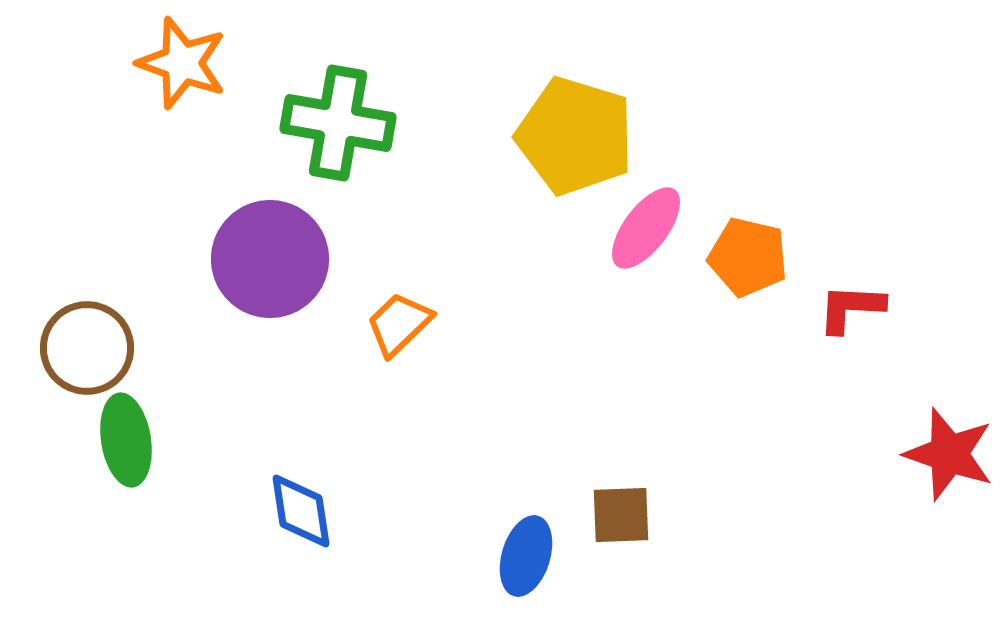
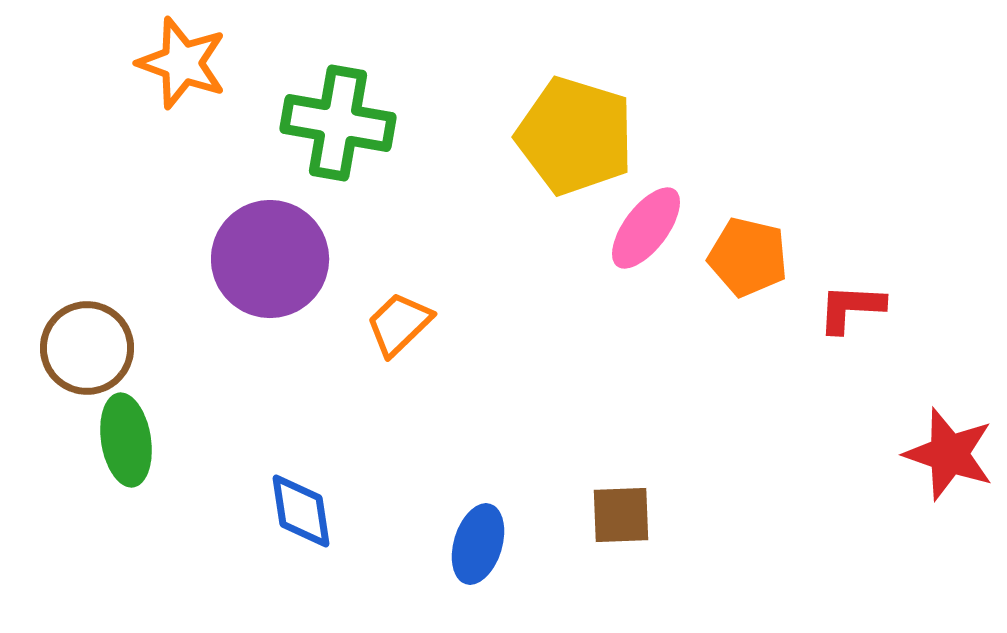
blue ellipse: moved 48 px left, 12 px up
